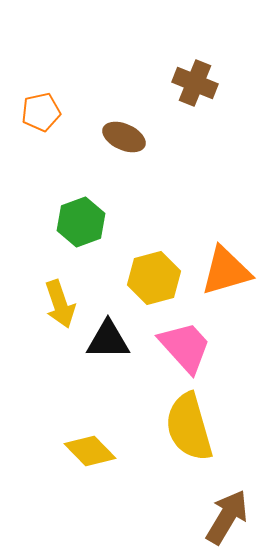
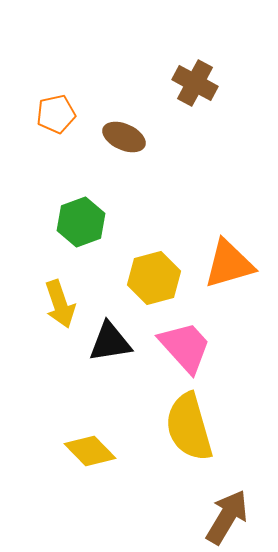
brown cross: rotated 6 degrees clockwise
orange pentagon: moved 15 px right, 2 px down
orange triangle: moved 3 px right, 7 px up
black triangle: moved 2 px right, 2 px down; rotated 9 degrees counterclockwise
